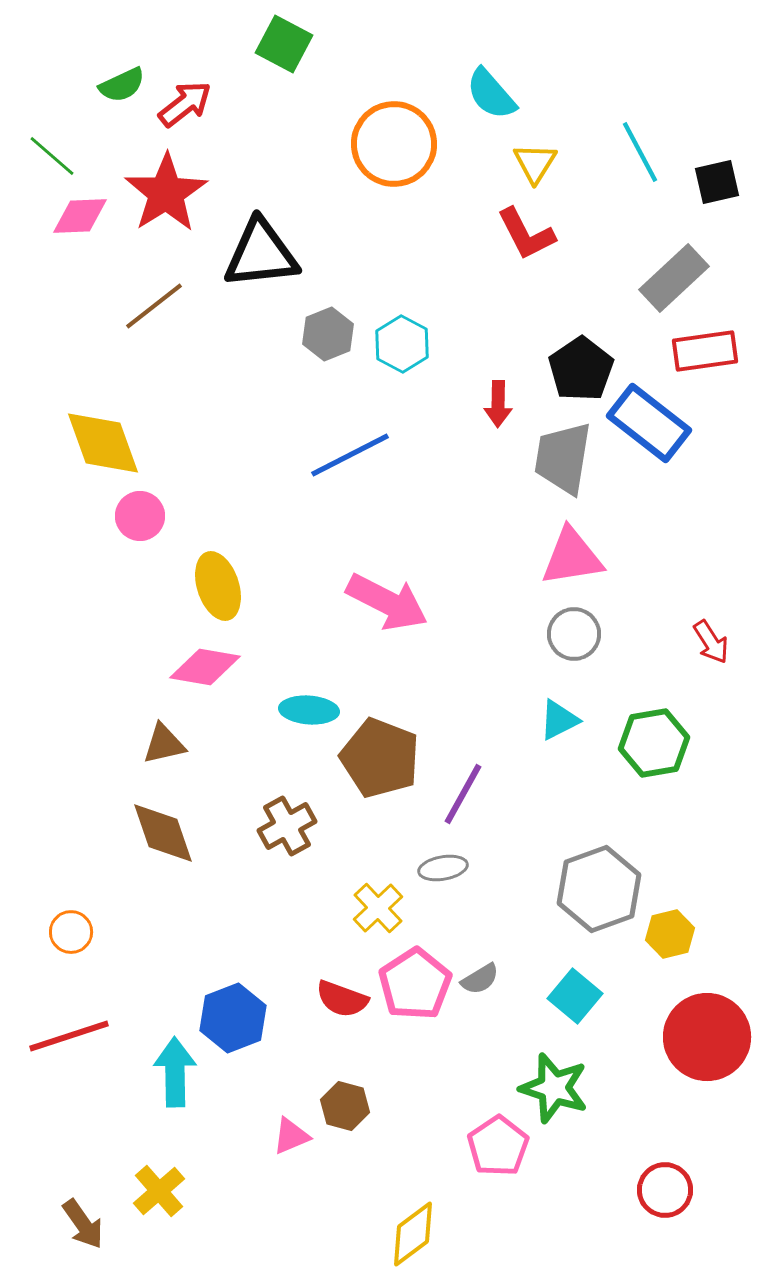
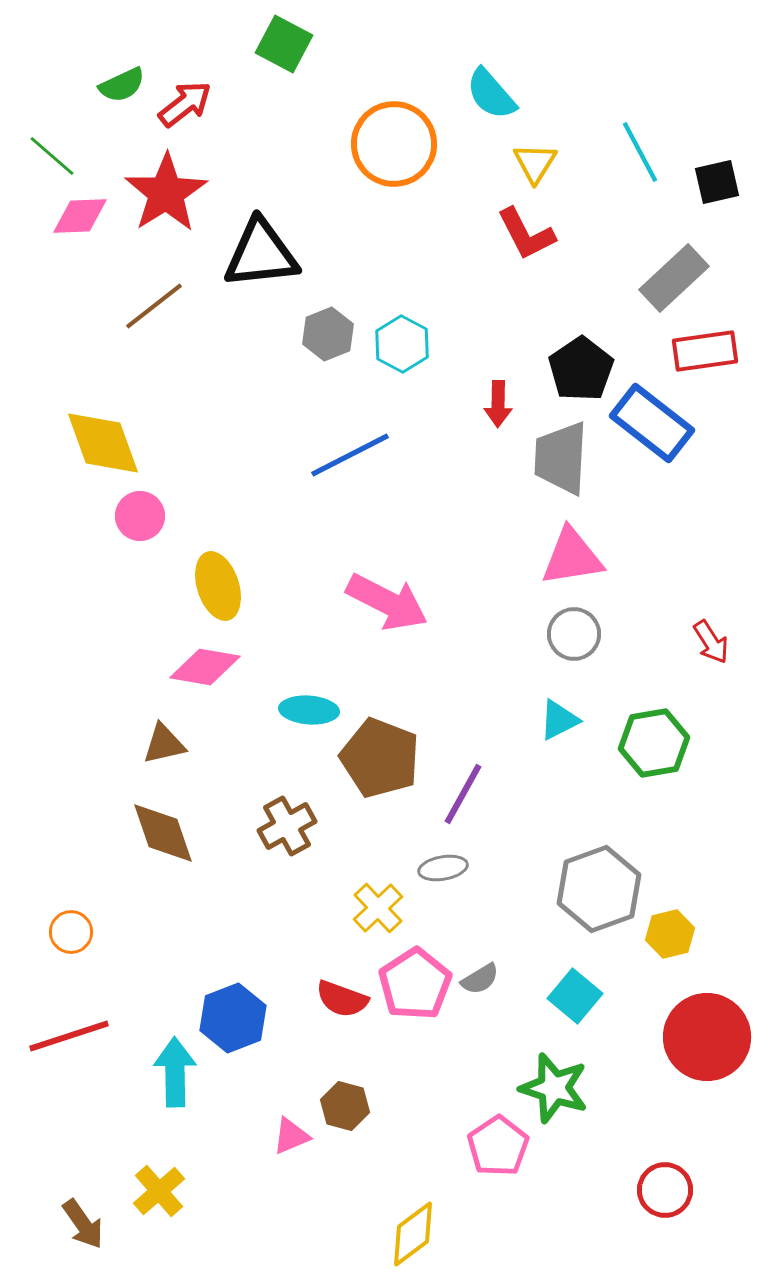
blue rectangle at (649, 423): moved 3 px right
gray trapezoid at (563, 458): moved 2 px left; rotated 6 degrees counterclockwise
